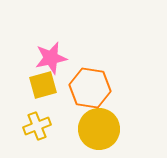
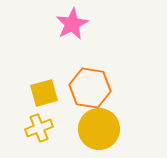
pink star: moved 21 px right, 34 px up; rotated 16 degrees counterclockwise
yellow square: moved 1 px right, 8 px down
yellow cross: moved 2 px right, 2 px down
